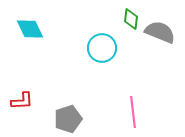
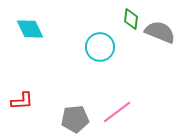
cyan circle: moved 2 px left, 1 px up
pink line: moved 16 px left; rotated 60 degrees clockwise
gray pentagon: moved 7 px right; rotated 12 degrees clockwise
